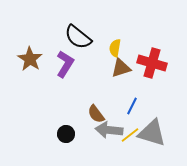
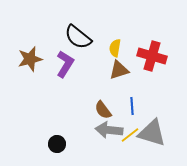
brown star: rotated 25 degrees clockwise
red cross: moved 7 px up
brown triangle: moved 2 px left, 2 px down
blue line: rotated 30 degrees counterclockwise
brown semicircle: moved 7 px right, 4 px up
black circle: moved 9 px left, 10 px down
